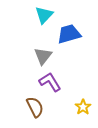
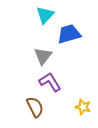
cyan triangle: moved 1 px right
yellow star: rotated 21 degrees counterclockwise
